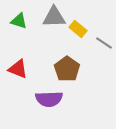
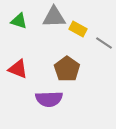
yellow rectangle: rotated 12 degrees counterclockwise
